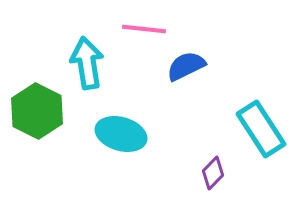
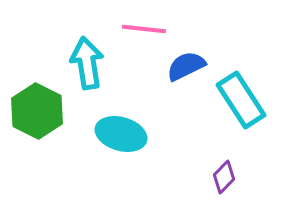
cyan rectangle: moved 20 px left, 29 px up
purple diamond: moved 11 px right, 4 px down
